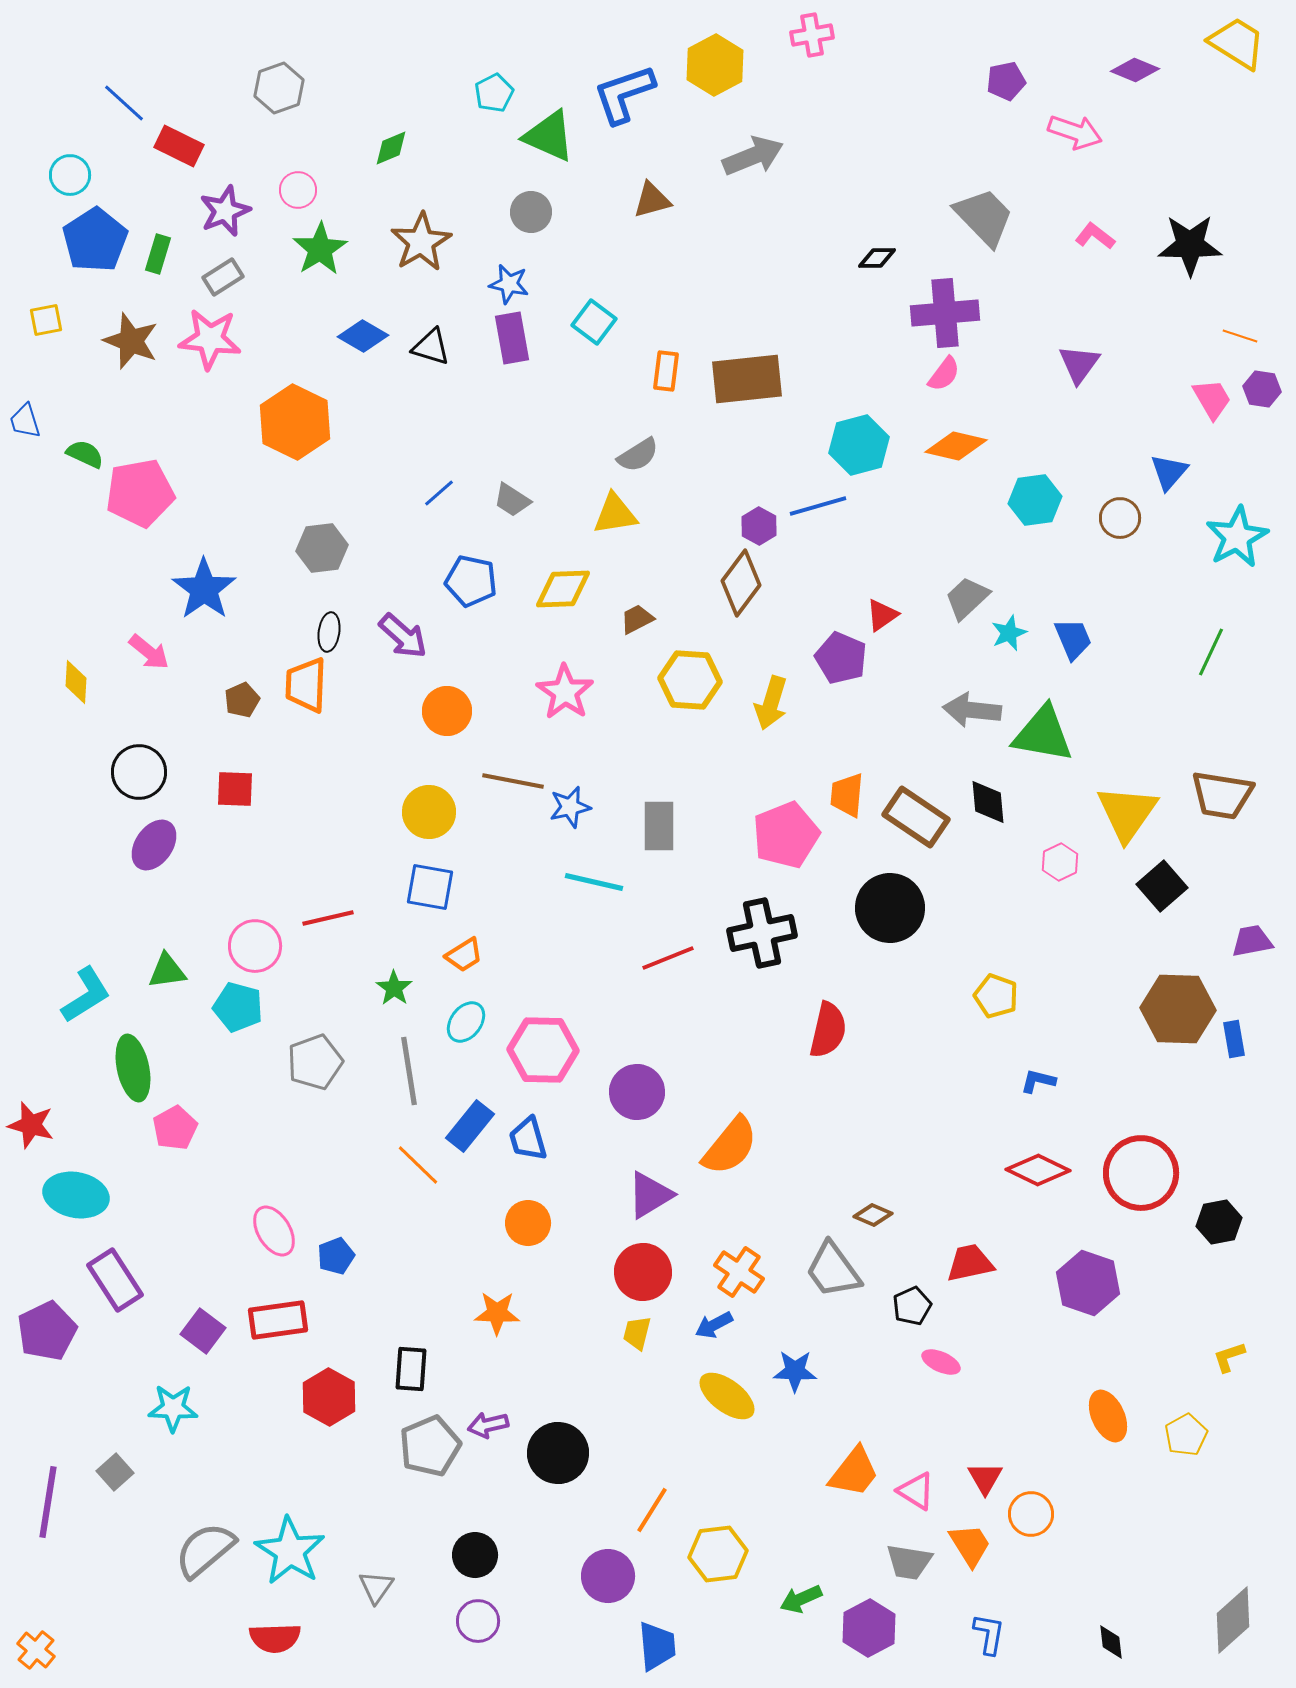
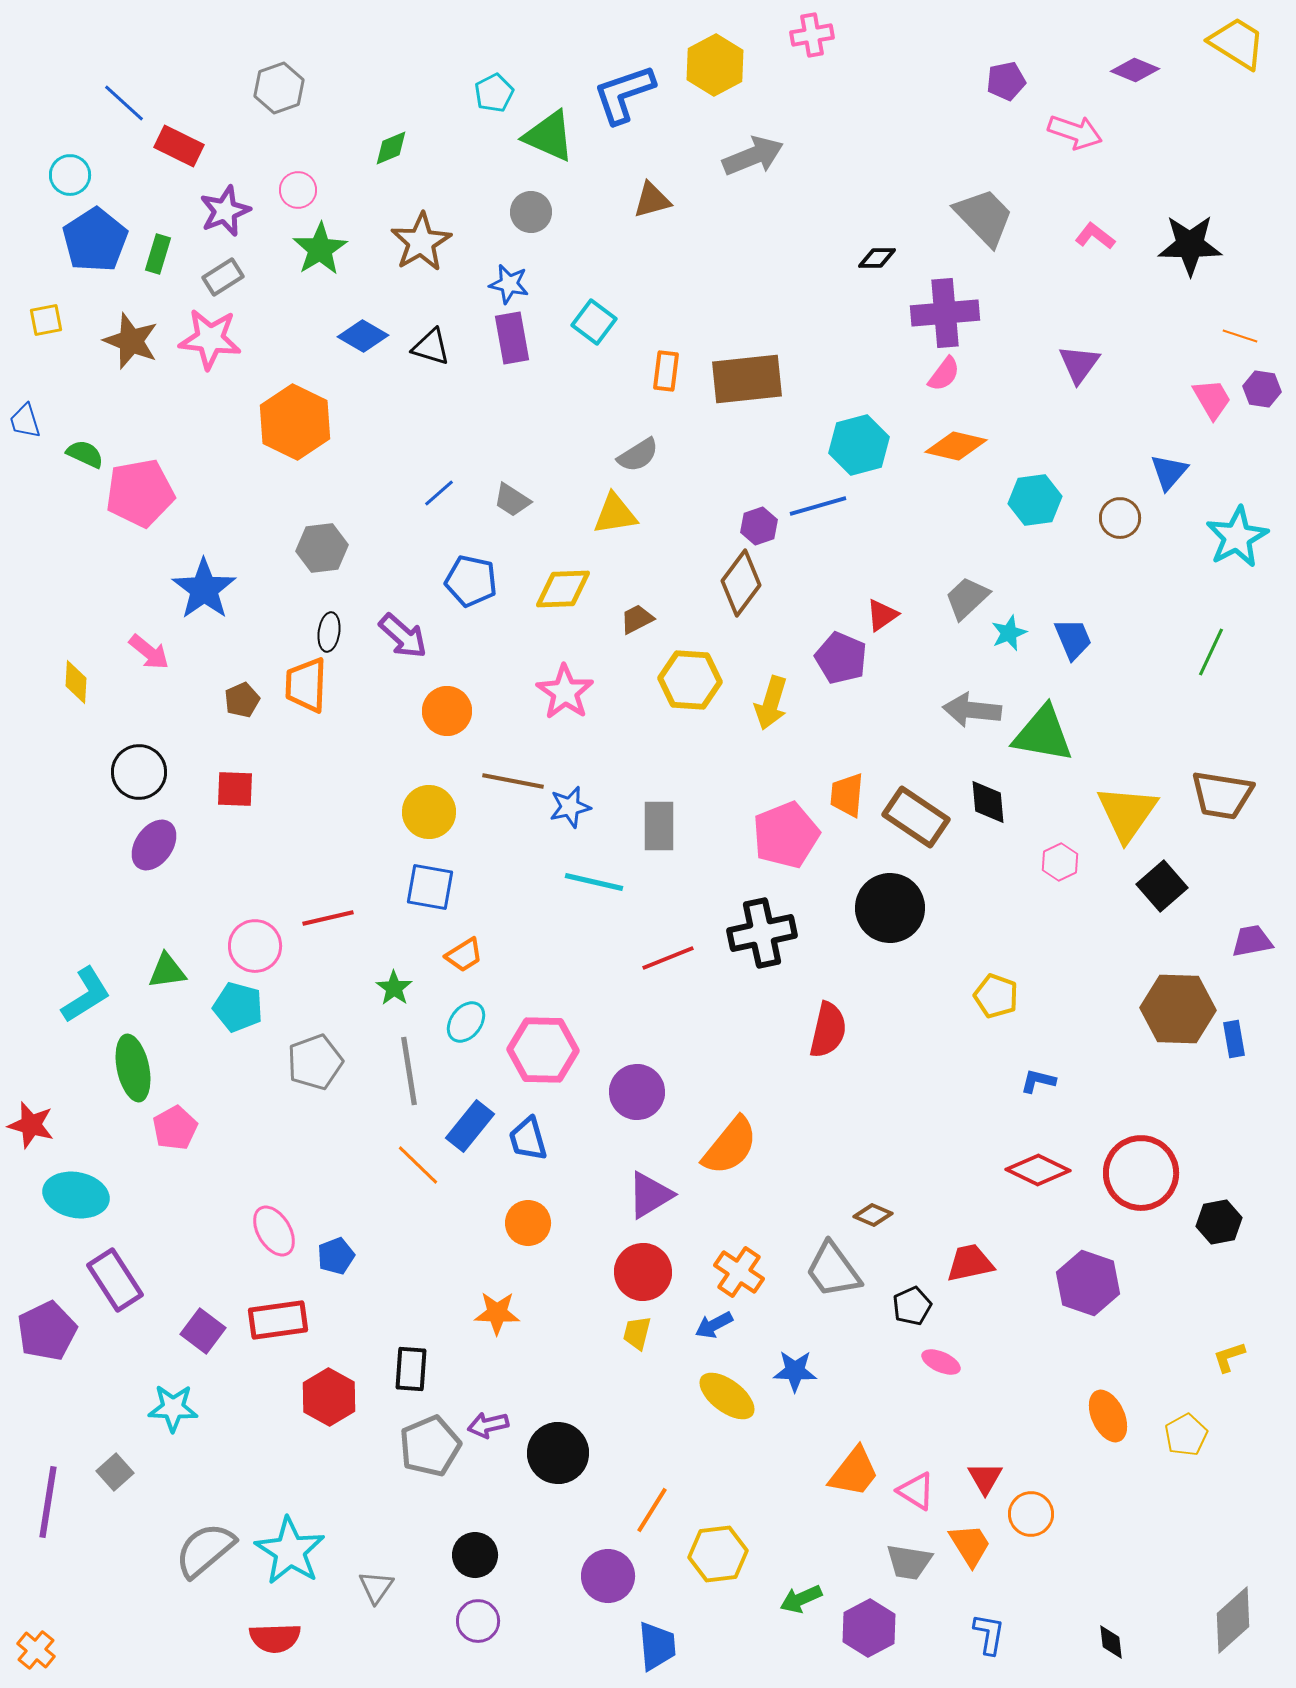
purple hexagon at (759, 526): rotated 12 degrees clockwise
